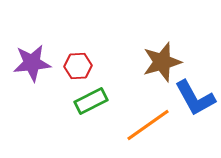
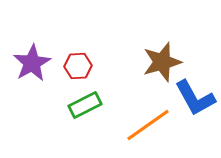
purple star: rotated 24 degrees counterclockwise
green rectangle: moved 6 px left, 4 px down
